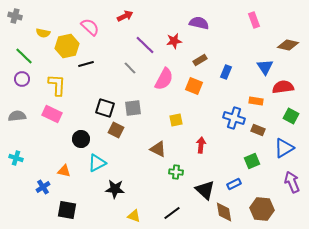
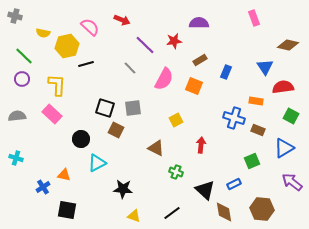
red arrow at (125, 16): moved 3 px left, 4 px down; rotated 49 degrees clockwise
pink rectangle at (254, 20): moved 2 px up
purple semicircle at (199, 23): rotated 12 degrees counterclockwise
pink rectangle at (52, 114): rotated 18 degrees clockwise
yellow square at (176, 120): rotated 16 degrees counterclockwise
brown triangle at (158, 149): moved 2 px left, 1 px up
orange triangle at (64, 171): moved 4 px down
green cross at (176, 172): rotated 16 degrees clockwise
purple arrow at (292, 182): rotated 30 degrees counterclockwise
black star at (115, 189): moved 8 px right
